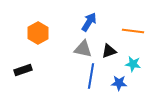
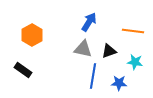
orange hexagon: moved 6 px left, 2 px down
cyan star: moved 2 px right, 2 px up
black rectangle: rotated 54 degrees clockwise
blue line: moved 2 px right
